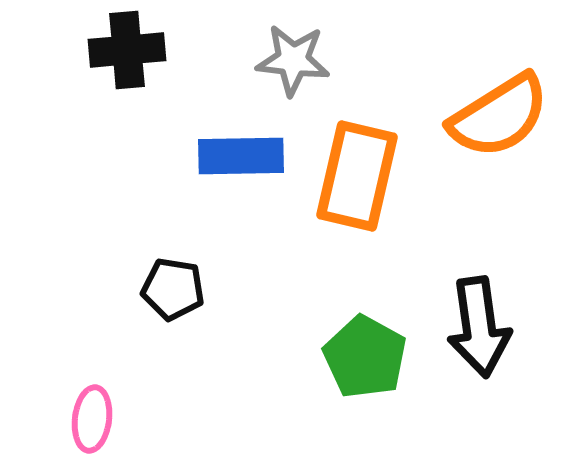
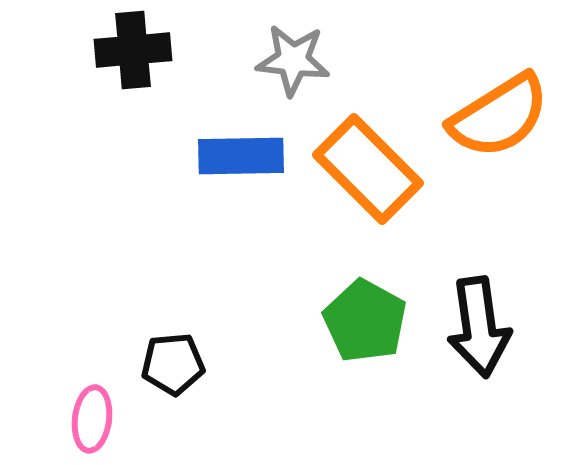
black cross: moved 6 px right
orange rectangle: moved 11 px right, 7 px up; rotated 58 degrees counterclockwise
black pentagon: moved 75 px down; rotated 14 degrees counterclockwise
green pentagon: moved 36 px up
